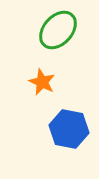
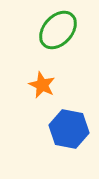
orange star: moved 3 px down
